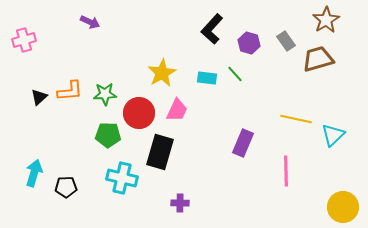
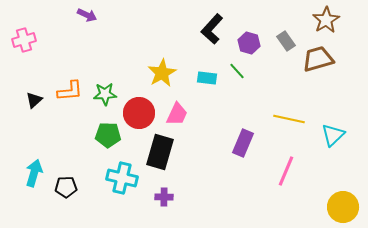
purple arrow: moved 3 px left, 7 px up
green line: moved 2 px right, 3 px up
black triangle: moved 5 px left, 3 px down
pink trapezoid: moved 4 px down
yellow line: moved 7 px left
pink line: rotated 24 degrees clockwise
purple cross: moved 16 px left, 6 px up
